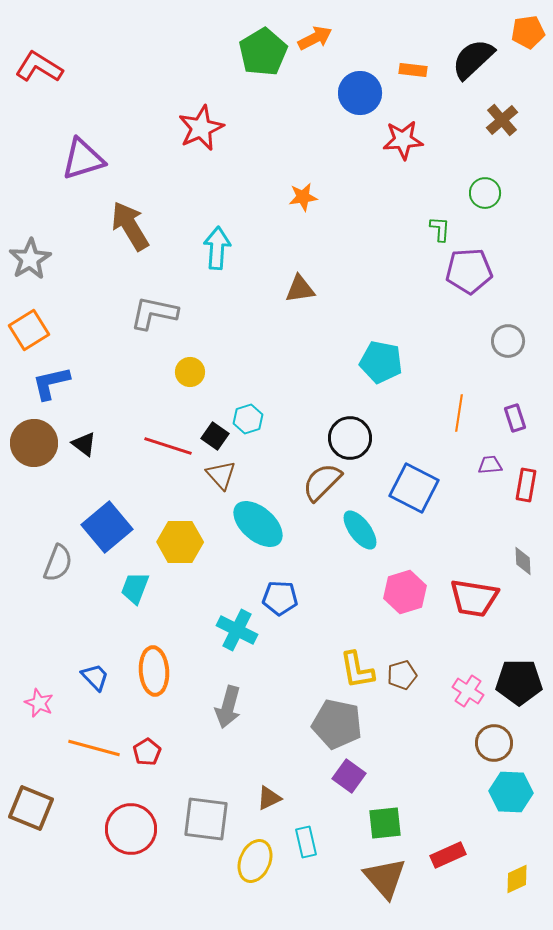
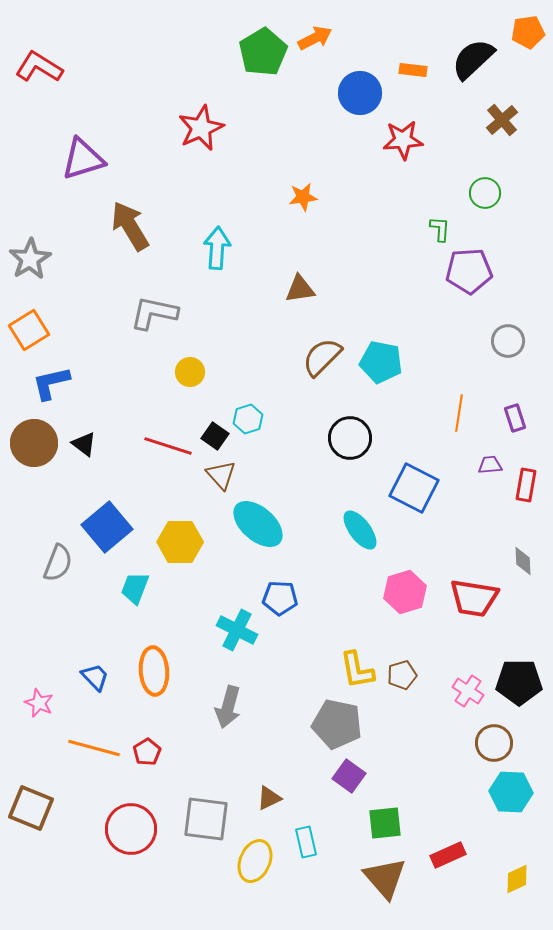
brown semicircle at (322, 482): moved 125 px up
